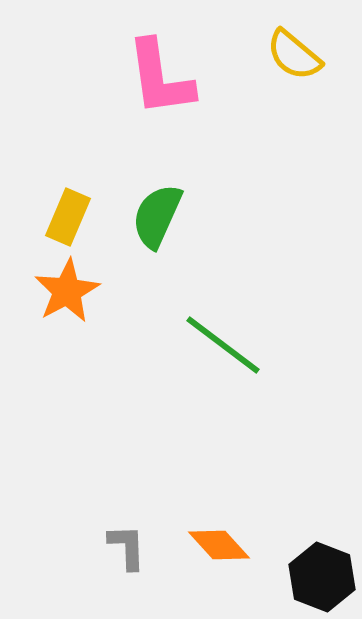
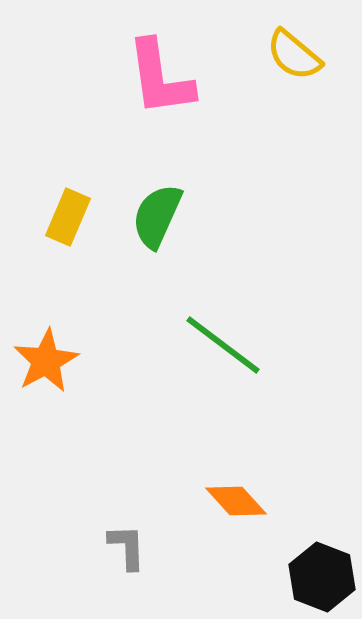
orange star: moved 21 px left, 70 px down
orange diamond: moved 17 px right, 44 px up
